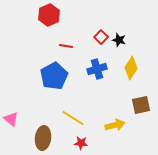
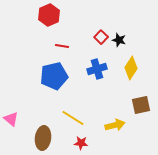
red line: moved 4 px left
blue pentagon: rotated 16 degrees clockwise
